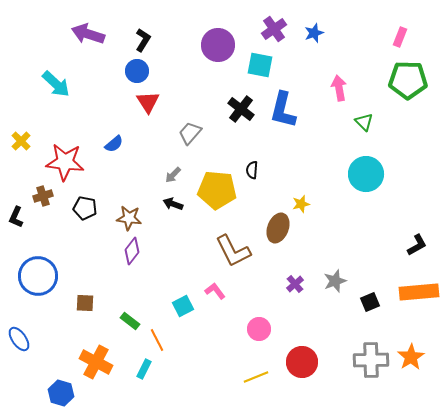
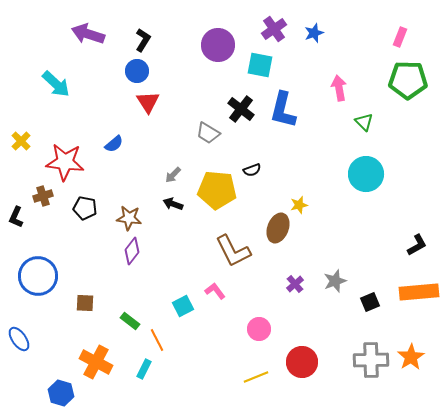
gray trapezoid at (190, 133): moved 18 px right; rotated 100 degrees counterclockwise
black semicircle at (252, 170): rotated 114 degrees counterclockwise
yellow star at (301, 204): moved 2 px left, 1 px down
